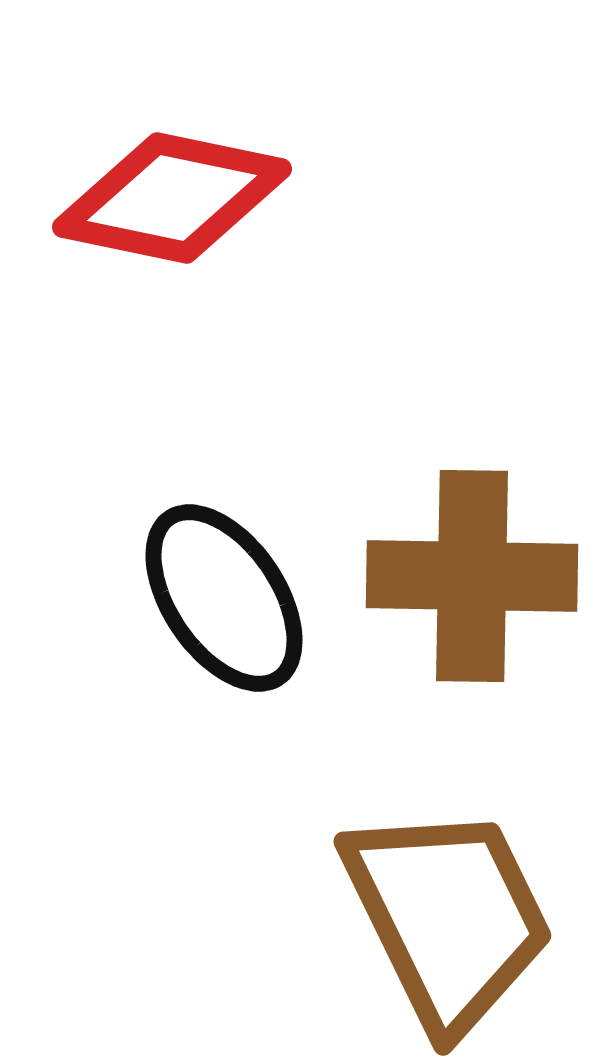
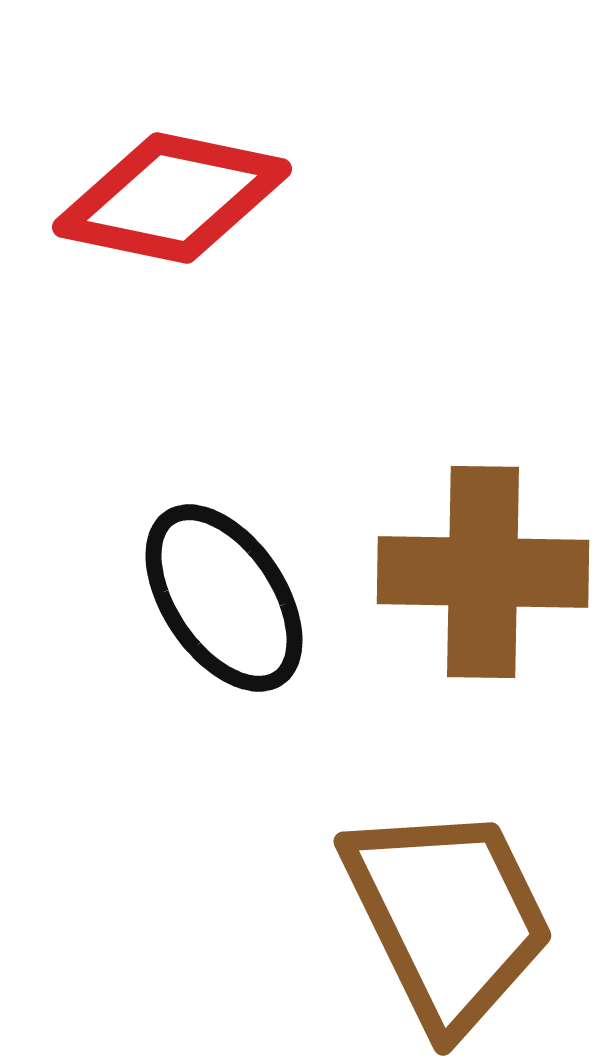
brown cross: moved 11 px right, 4 px up
